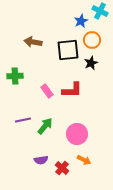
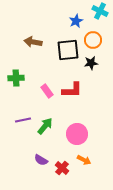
blue star: moved 5 px left
orange circle: moved 1 px right
black star: rotated 16 degrees clockwise
green cross: moved 1 px right, 2 px down
purple semicircle: rotated 40 degrees clockwise
